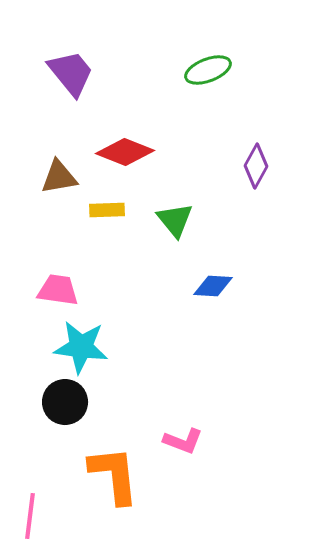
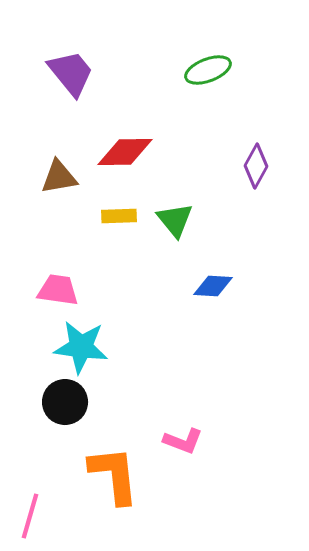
red diamond: rotated 22 degrees counterclockwise
yellow rectangle: moved 12 px right, 6 px down
pink line: rotated 9 degrees clockwise
